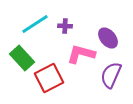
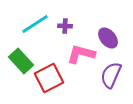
green rectangle: moved 1 px left, 3 px down
